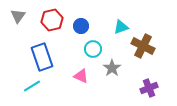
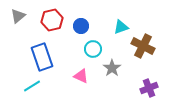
gray triangle: rotated 14 degrees clockwise
